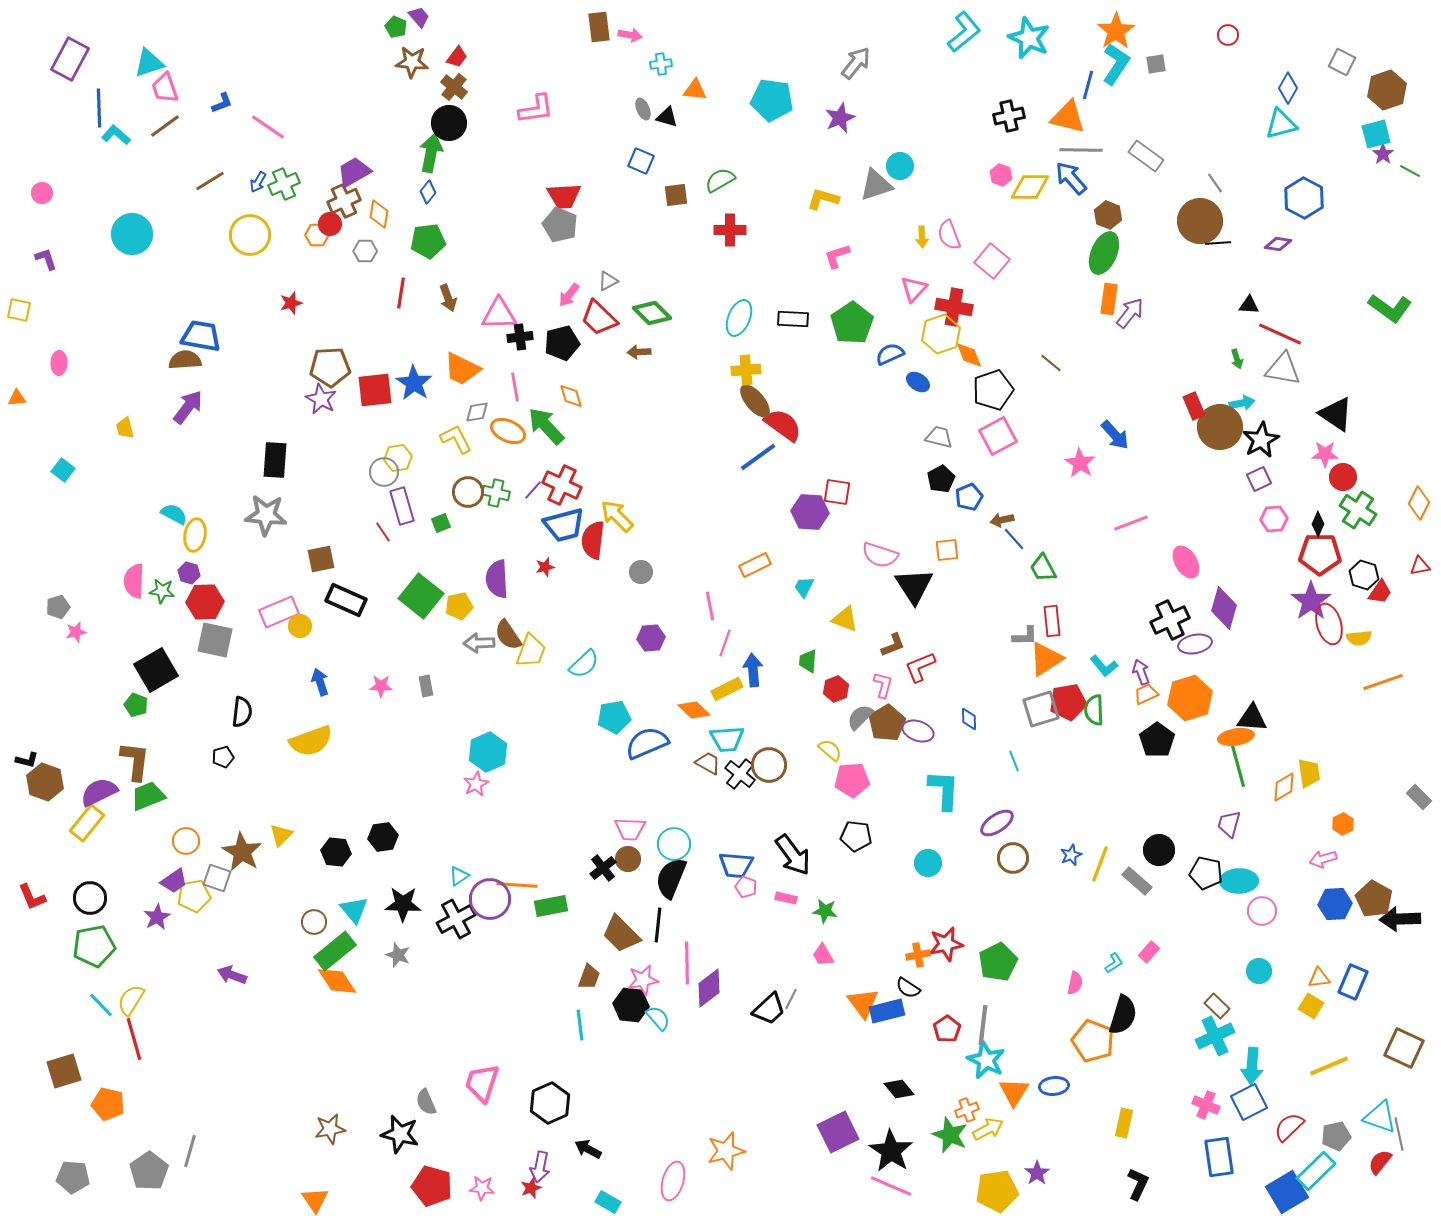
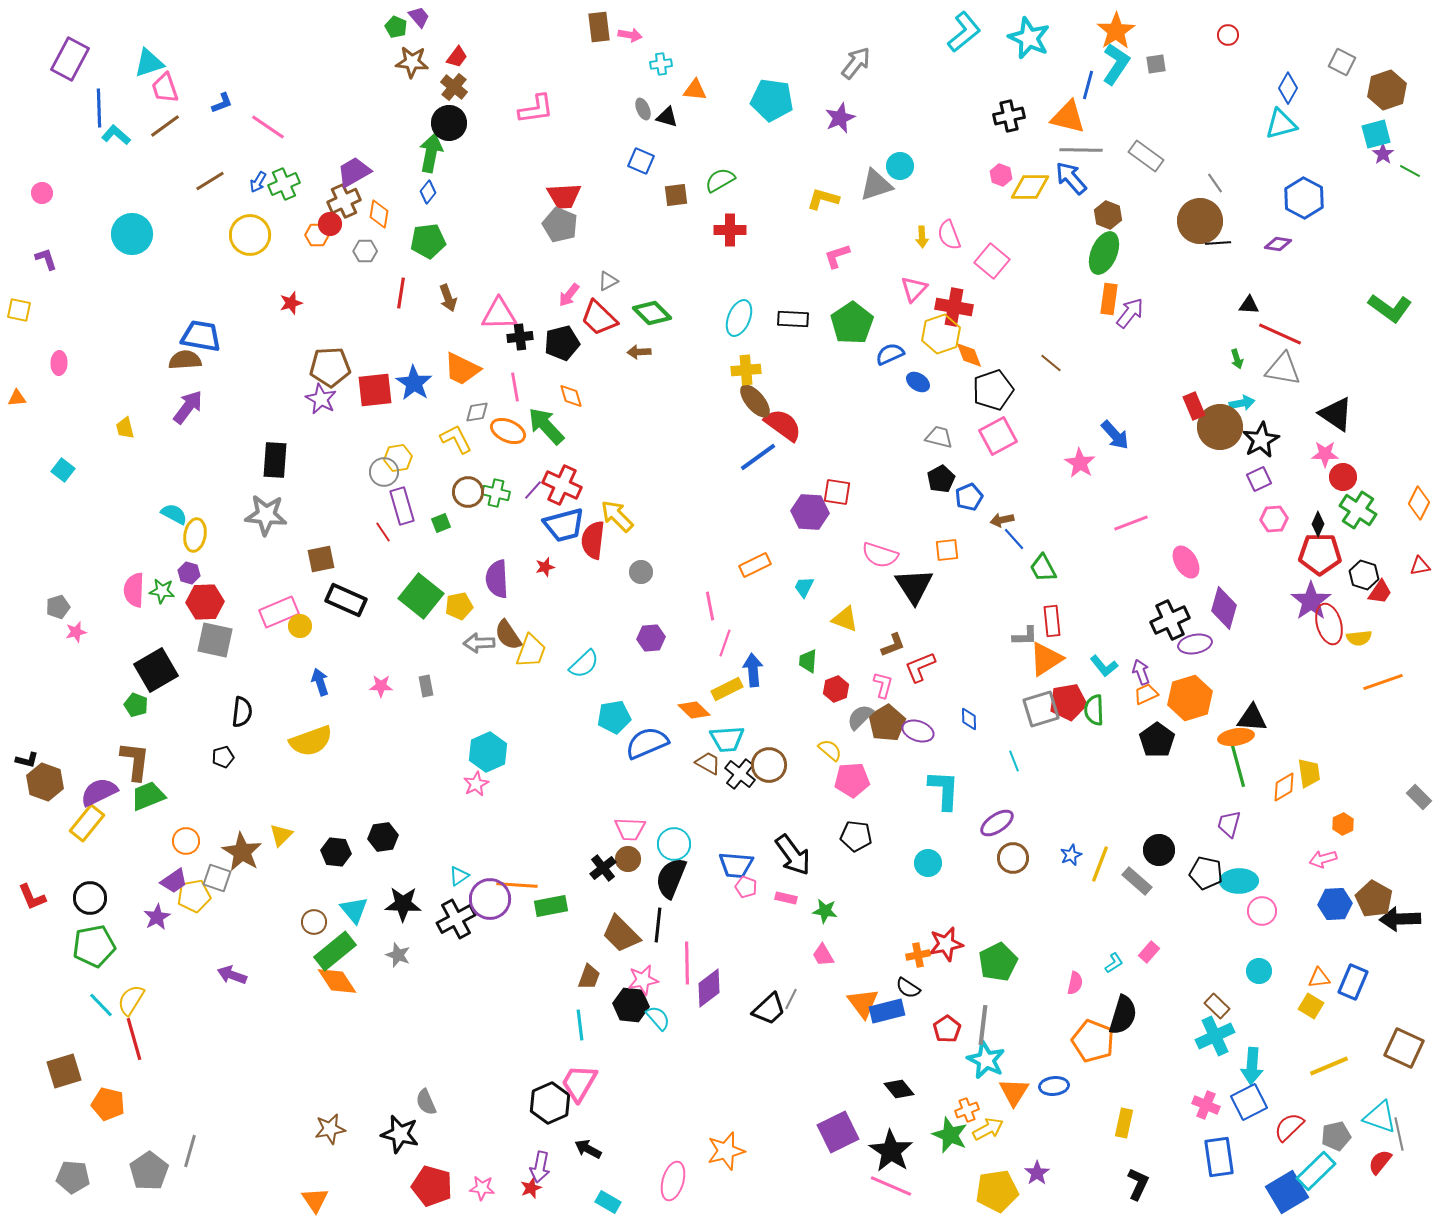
pink semicircle at (134, 581): moved 9 px down
pink trapezoid at (482, 1083): moved 97 px right; rotated 12 degrees clockwise
